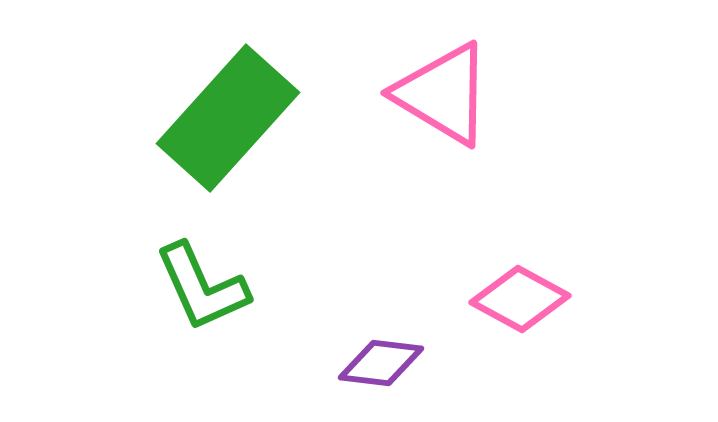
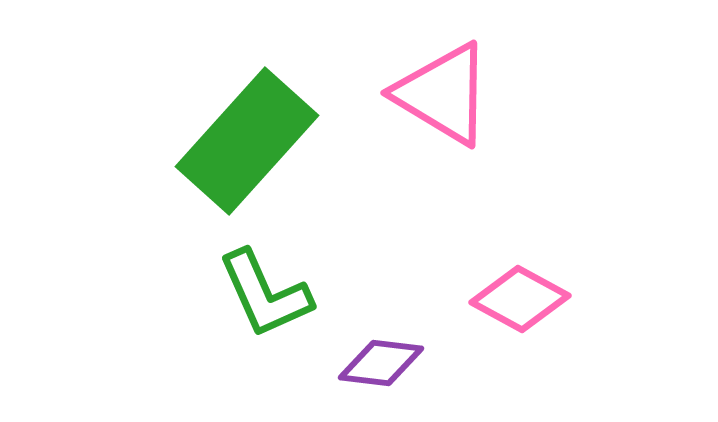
green rectangle: moved 19 px right, 23 px down
green L-shape: moved 63 px right, 7 px down
